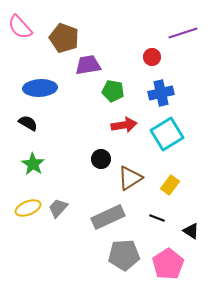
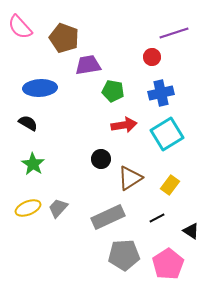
purple line: moved 9 px left
black line: rotated 49 degrees counterclockwise
